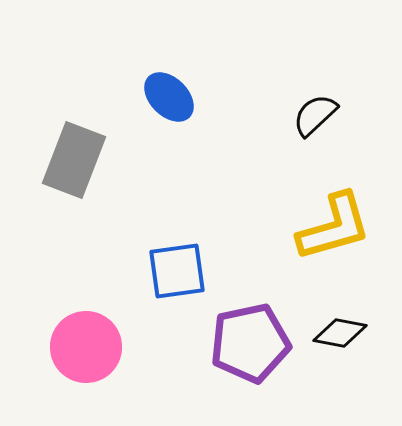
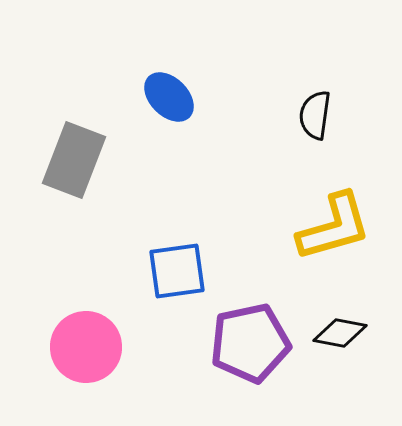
black semicircle: rotated 39 degrees counterclockwise
